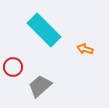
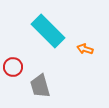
cyan rectangle: moved 4 px right, 1 px down
gray trapezoid: rotated 65 degrees counterclockwise
